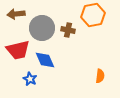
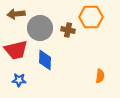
orange hexagon: moved 2 px left, 2 px down; rotated 10 degrees clockwise
gray circle: moved 2 px left
red trapezoid: moved 2 px left
blue diamond: rotated 25 degrees clockwise
blue star: moved 11 px left, 1 px down; rotated 24 degrees counterclockwise
